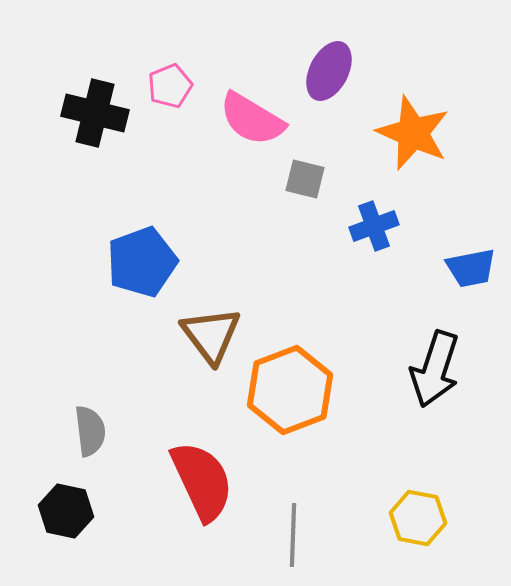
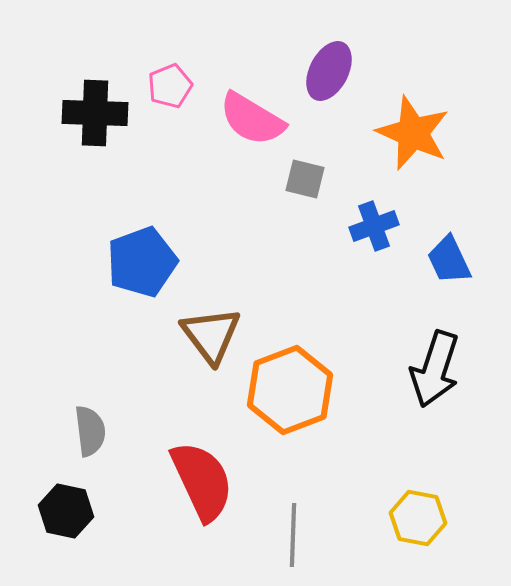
black cross: rotated 12 degrees counterclockwise
blue trapezoid: moved 22 px left, 8 px up; rotated 76 degrees clockwise
